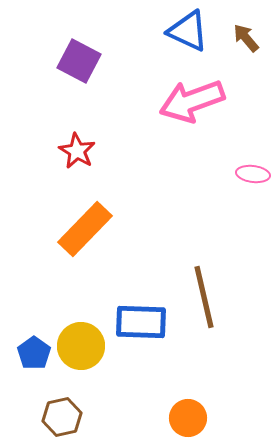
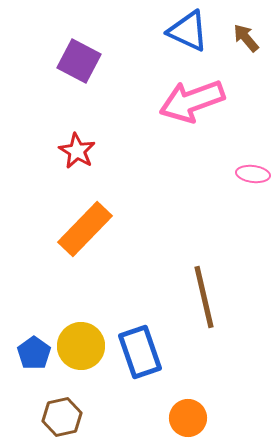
blue rectangle: moved 1 px left, 30 px down; rotated 69 degrees clockwise
